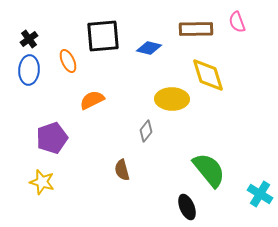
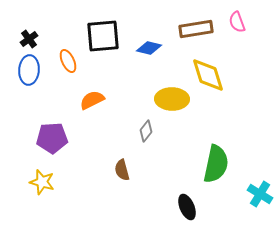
brown rectangle: rotated 8 degrees counterclockwise
purple pentagon: rotated 16 degrees clockwise
green semicircle: moved 7 px right, 6 px up; rotated 51 degrees clockwise
